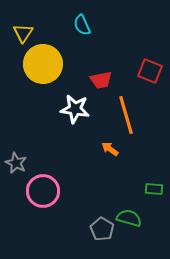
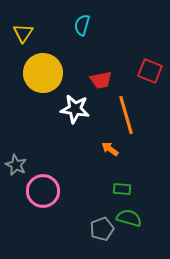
cyan semicircle: rotated 40 degrees clockwise
yellow circle: moved 9 px down
gray star: moved 2 px down
green rectangle: moved 32 px left
gray pentagon: rotated 20 degrees clockwise
